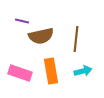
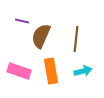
brown semicircle: rotated 125 degrees clockwise
pink rectangle: moved 1 px left, 2 px up
